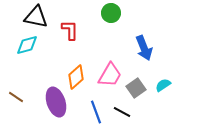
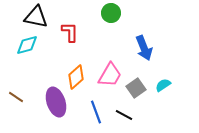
red L-shape: moved 2 px down
black line: moved 2 px right, 3 px down
